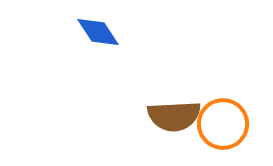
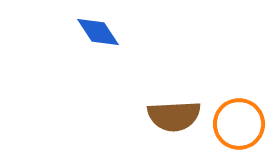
orange circle: moved 16 px right
